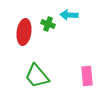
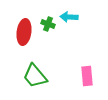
cyan arrow: moved 2 px down
green trapezoid: moved 2 px left
